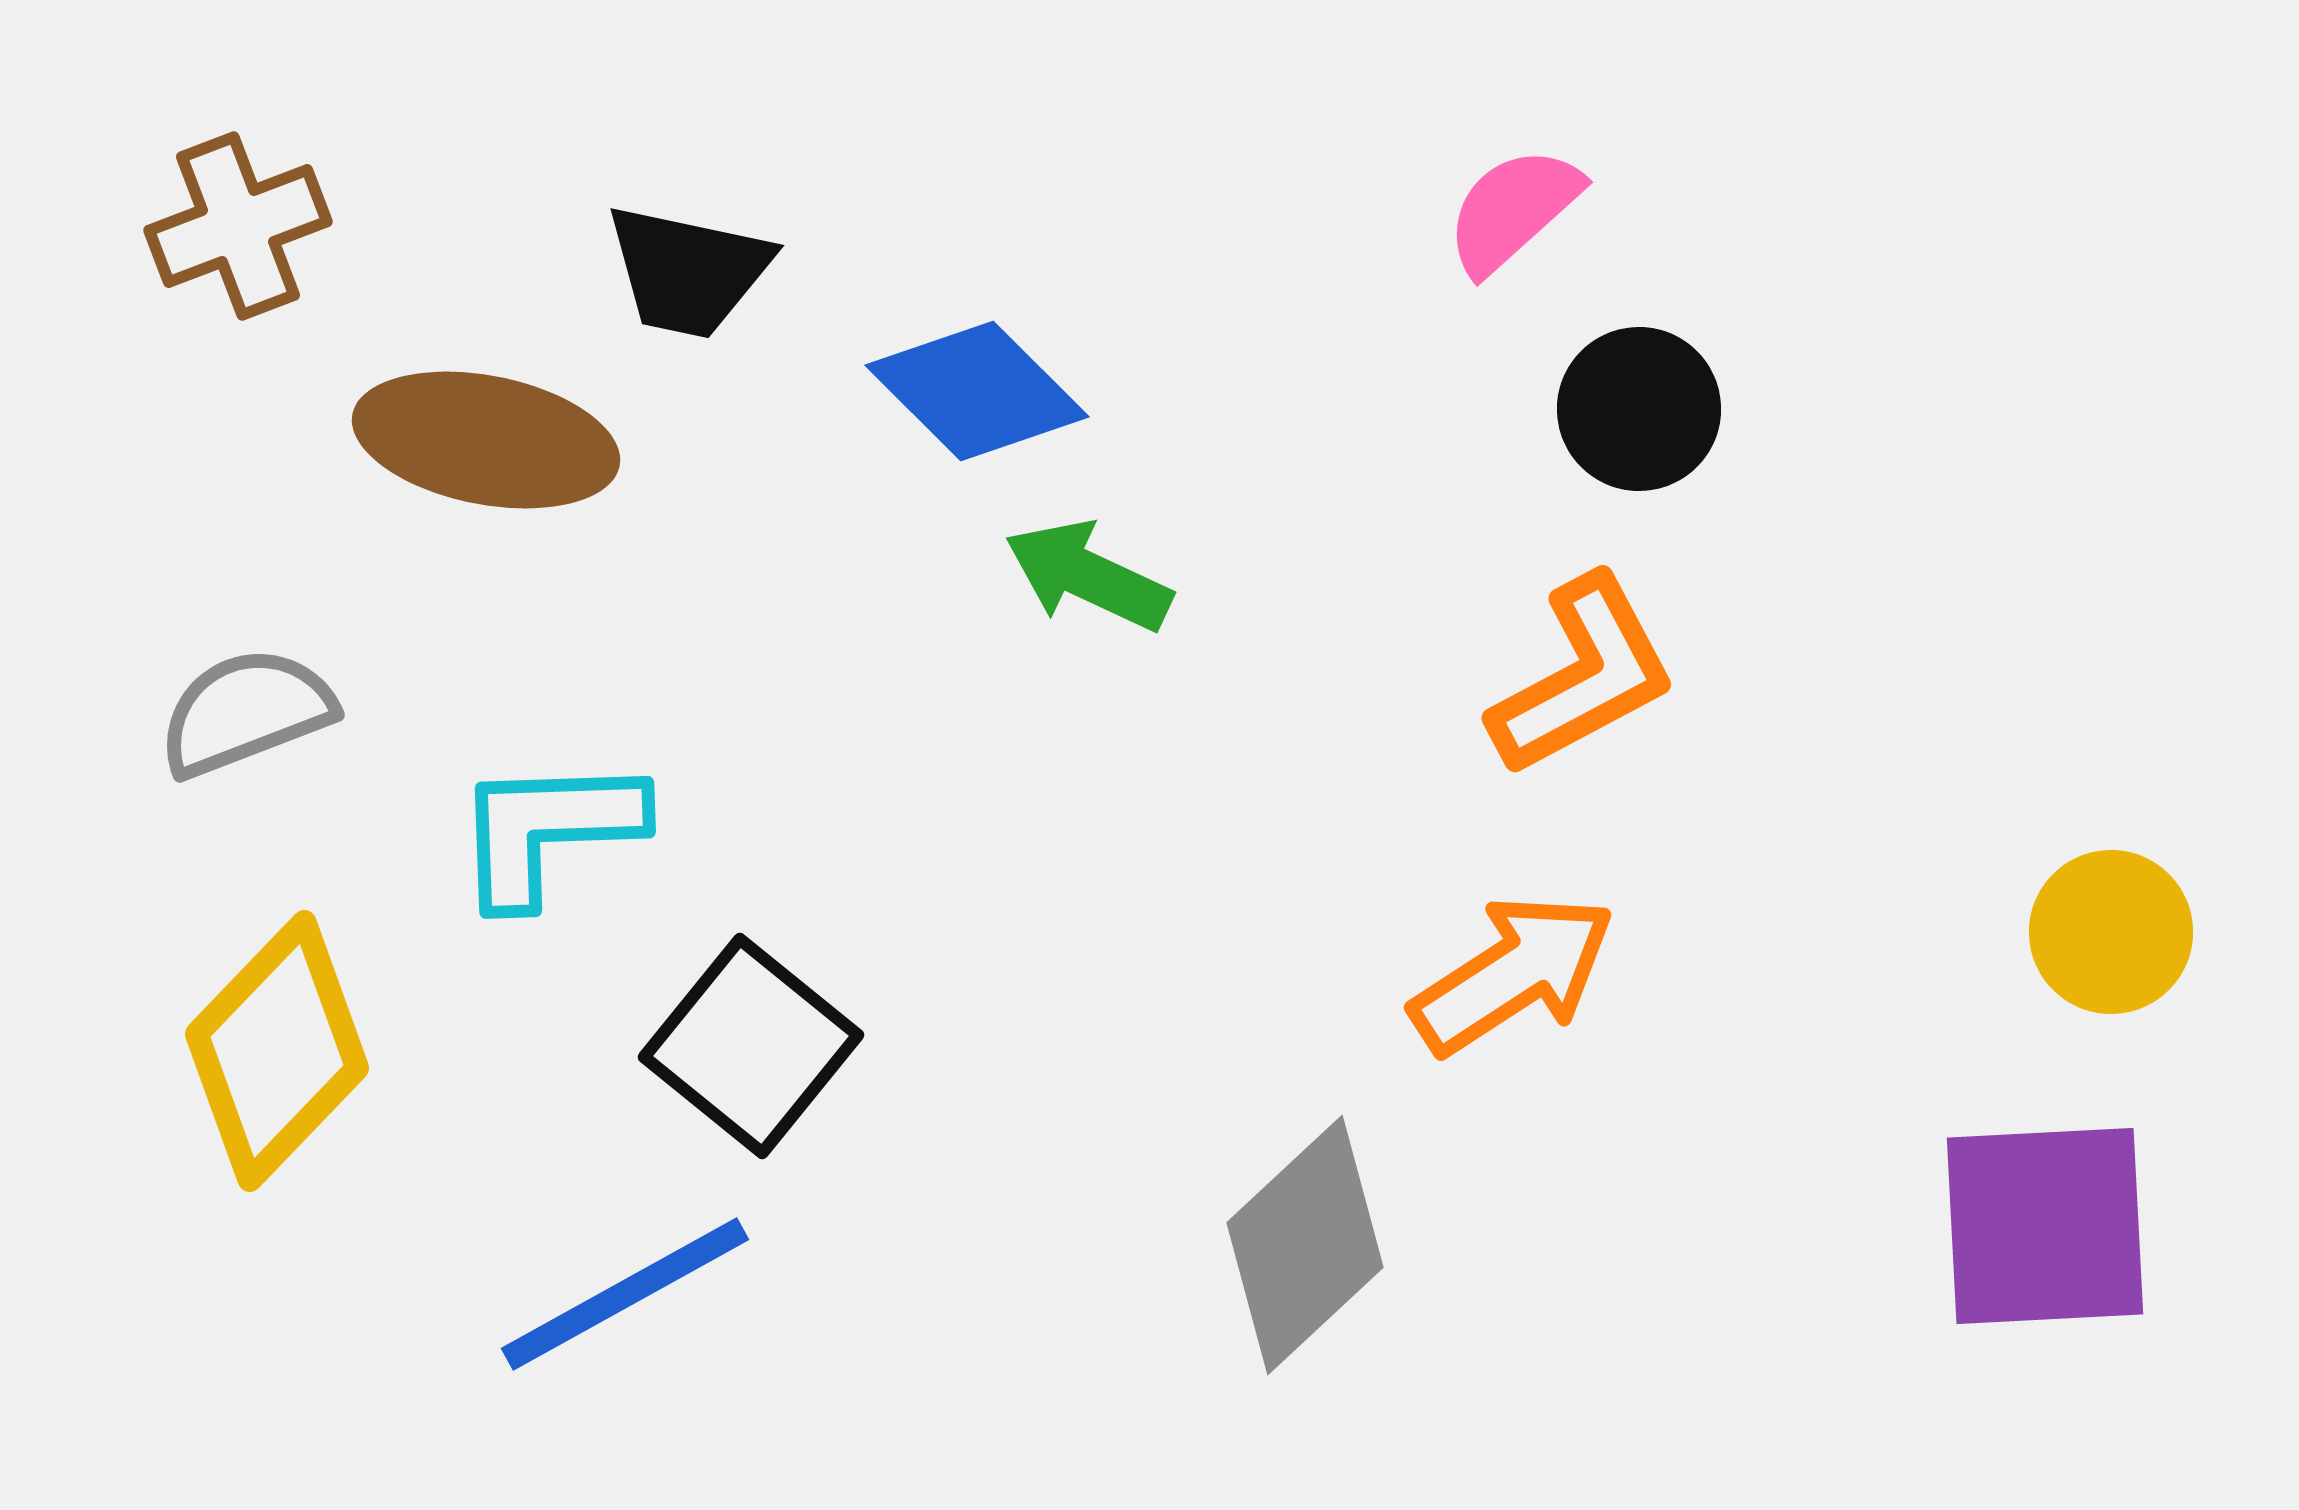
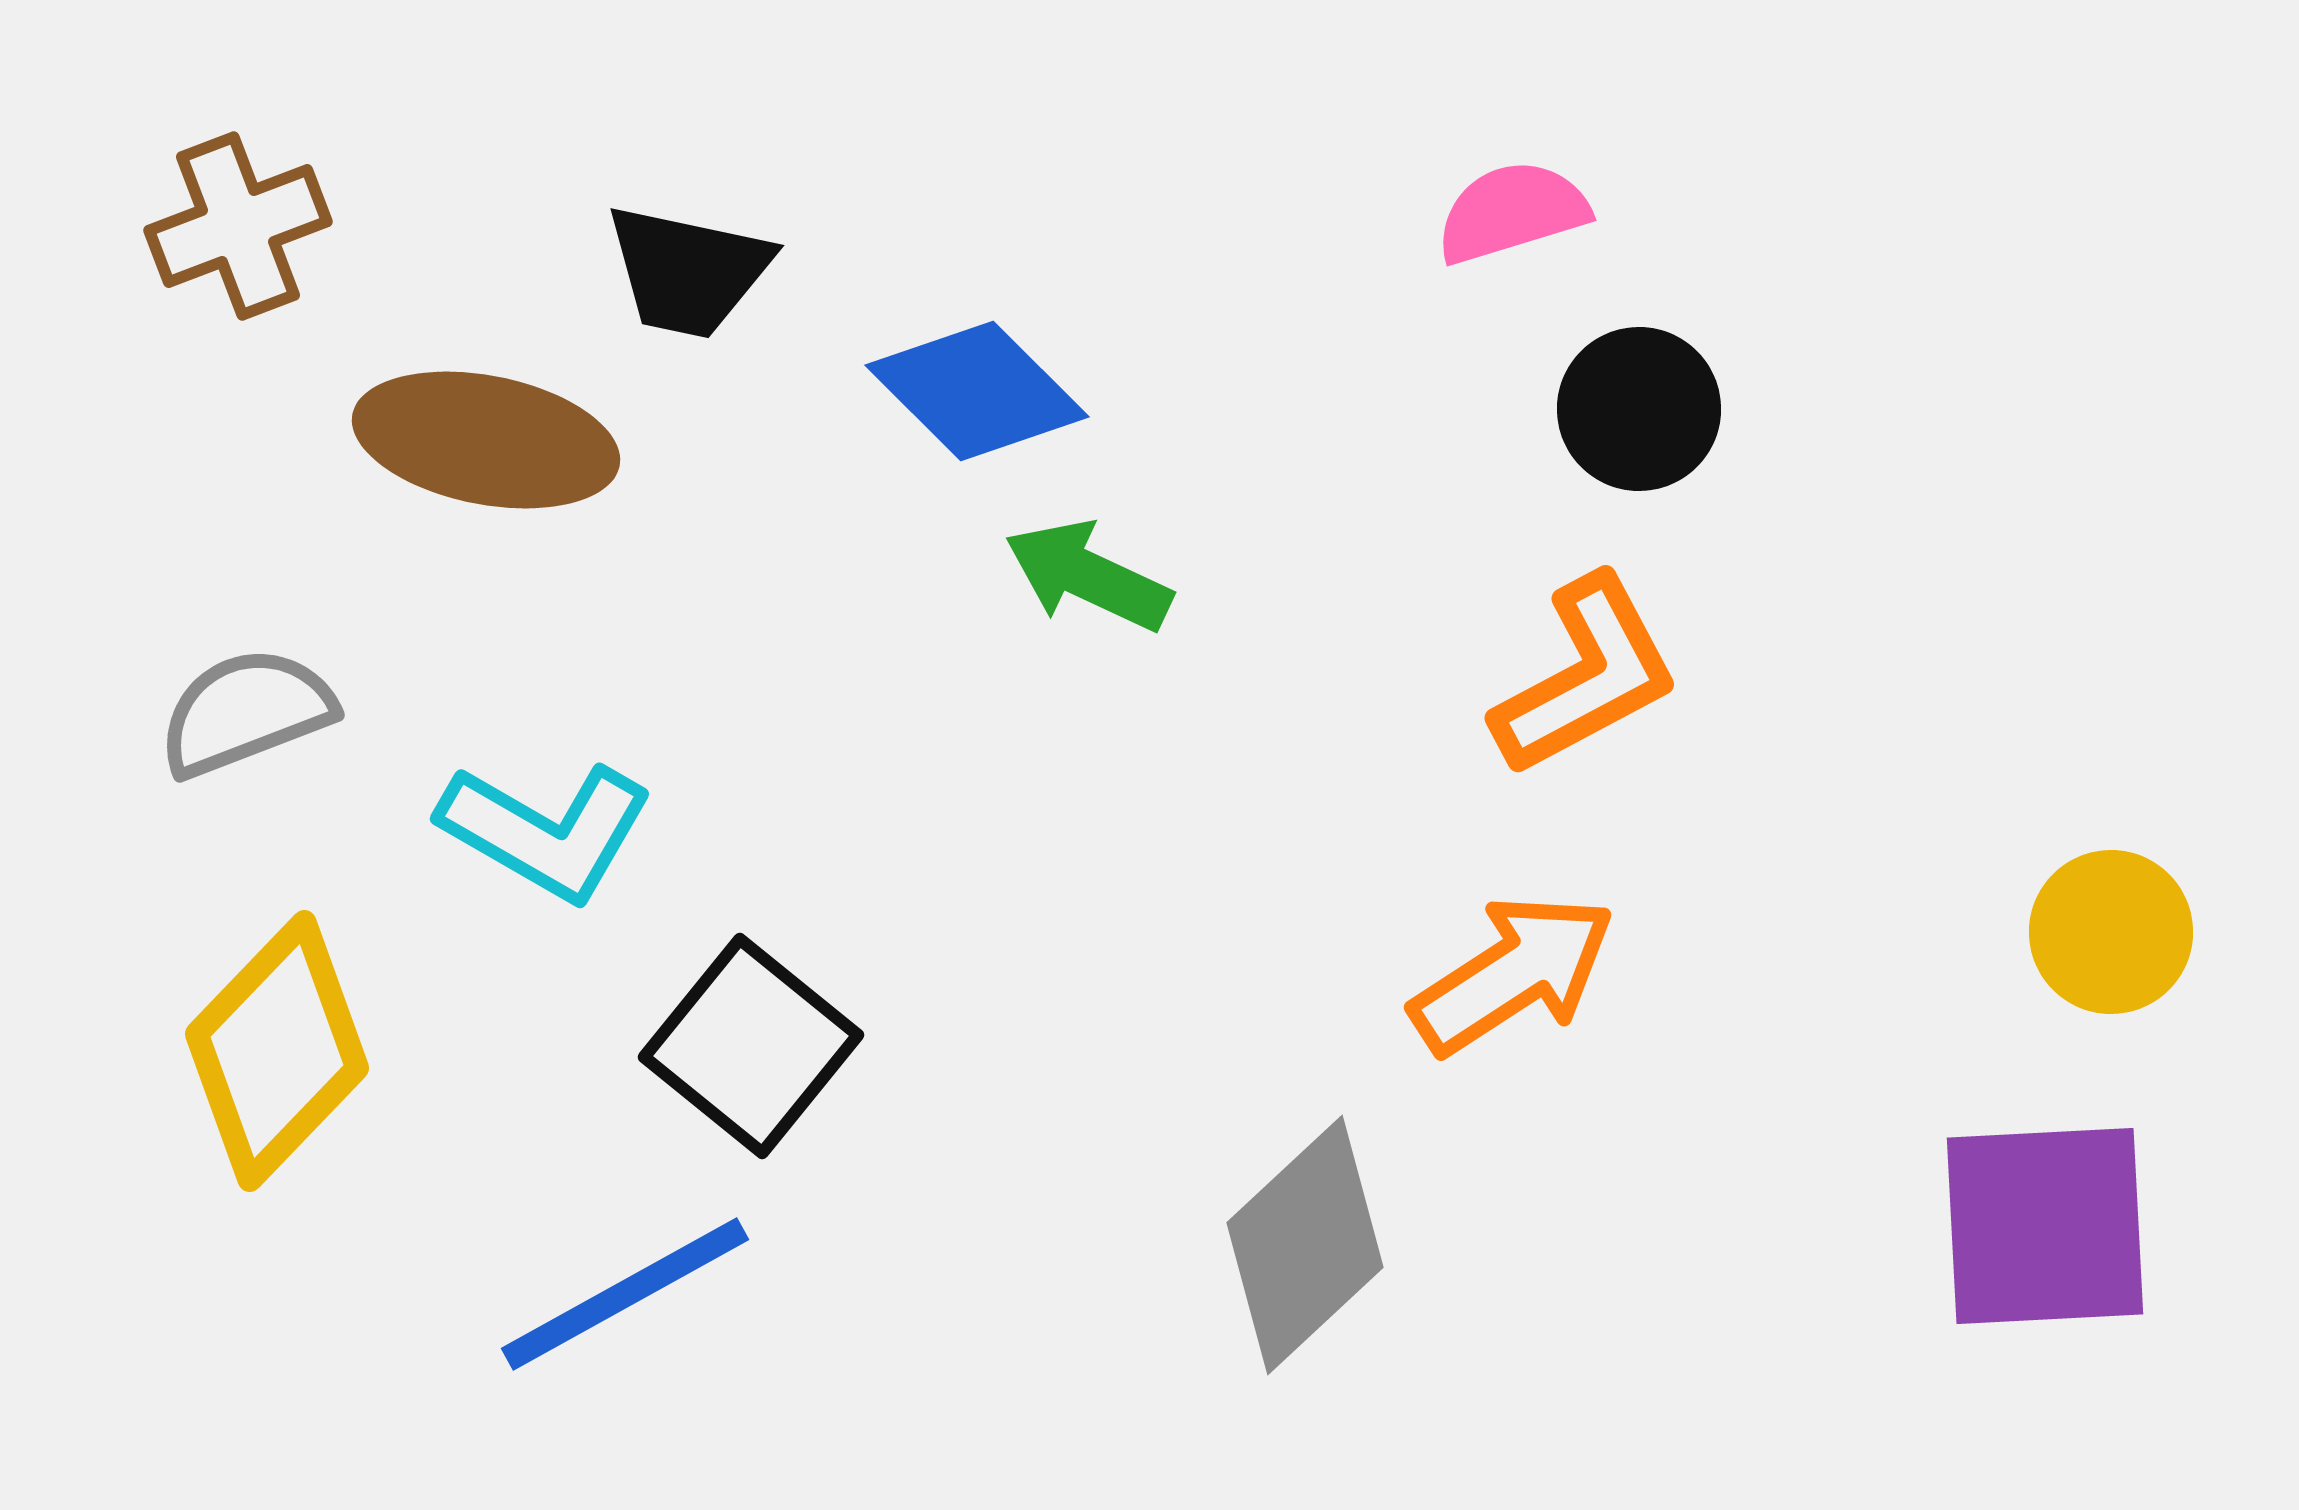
pink semicircle: moved 1 px left, 2 px down; rotated 25 degrees clockwise
orange L-shape: moved 3 px right
cyan L-shape: moved 2 px left, 1 px down; rotated 148 degrees counterclockwise
